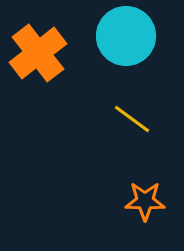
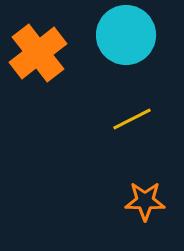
cyan circle: moved 1 px up
yellow line: rotated 63 degrees counterclockwise
